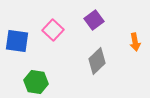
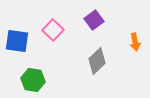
green hexagon: moved 3 px left, 2 px up
